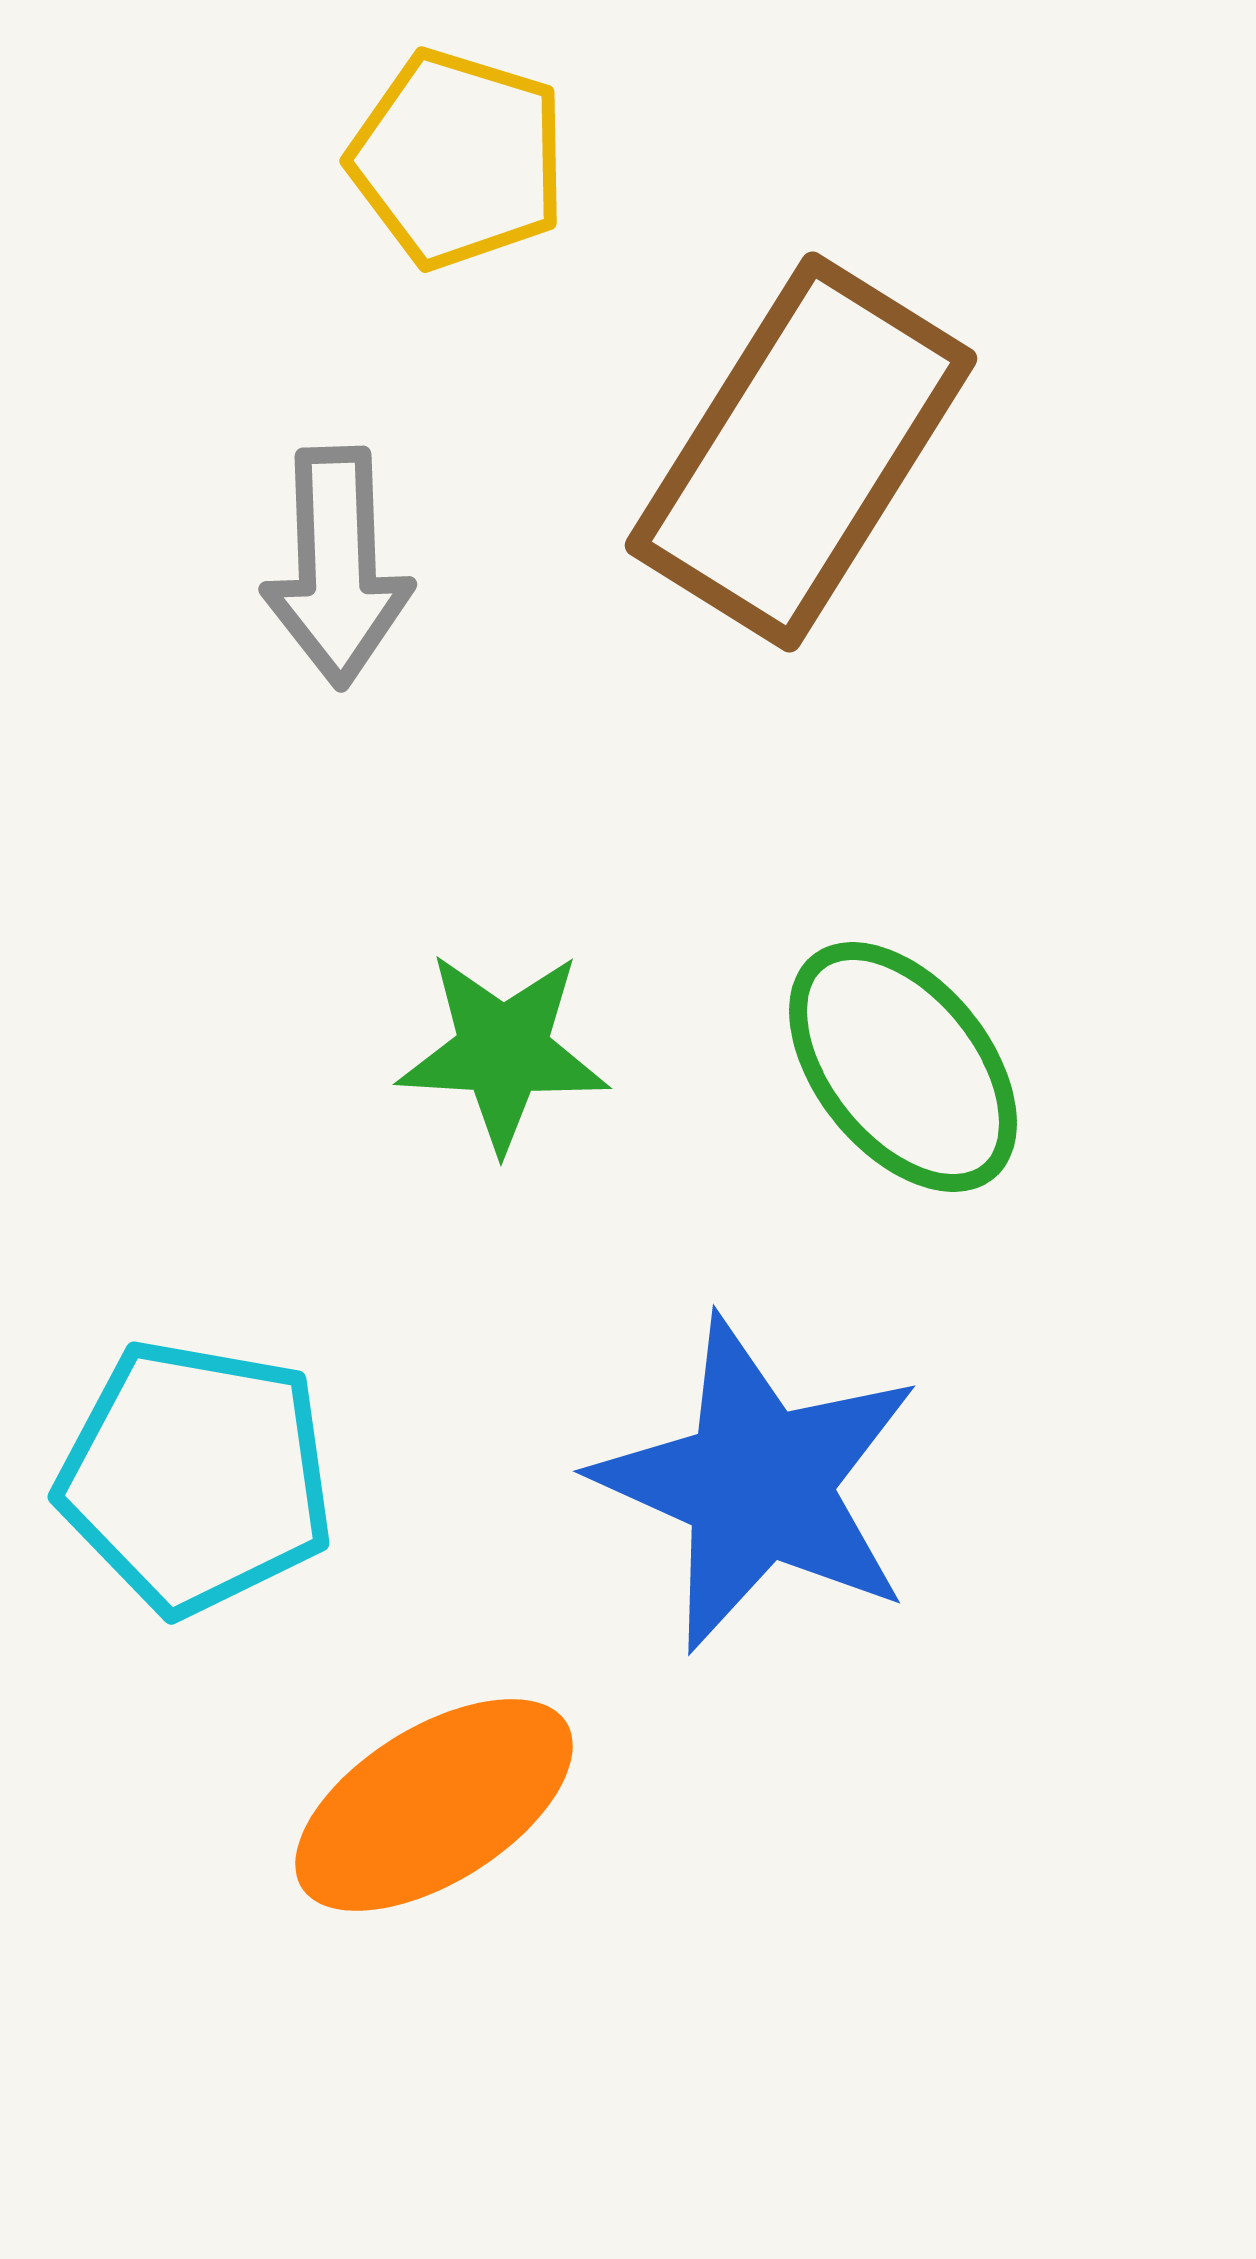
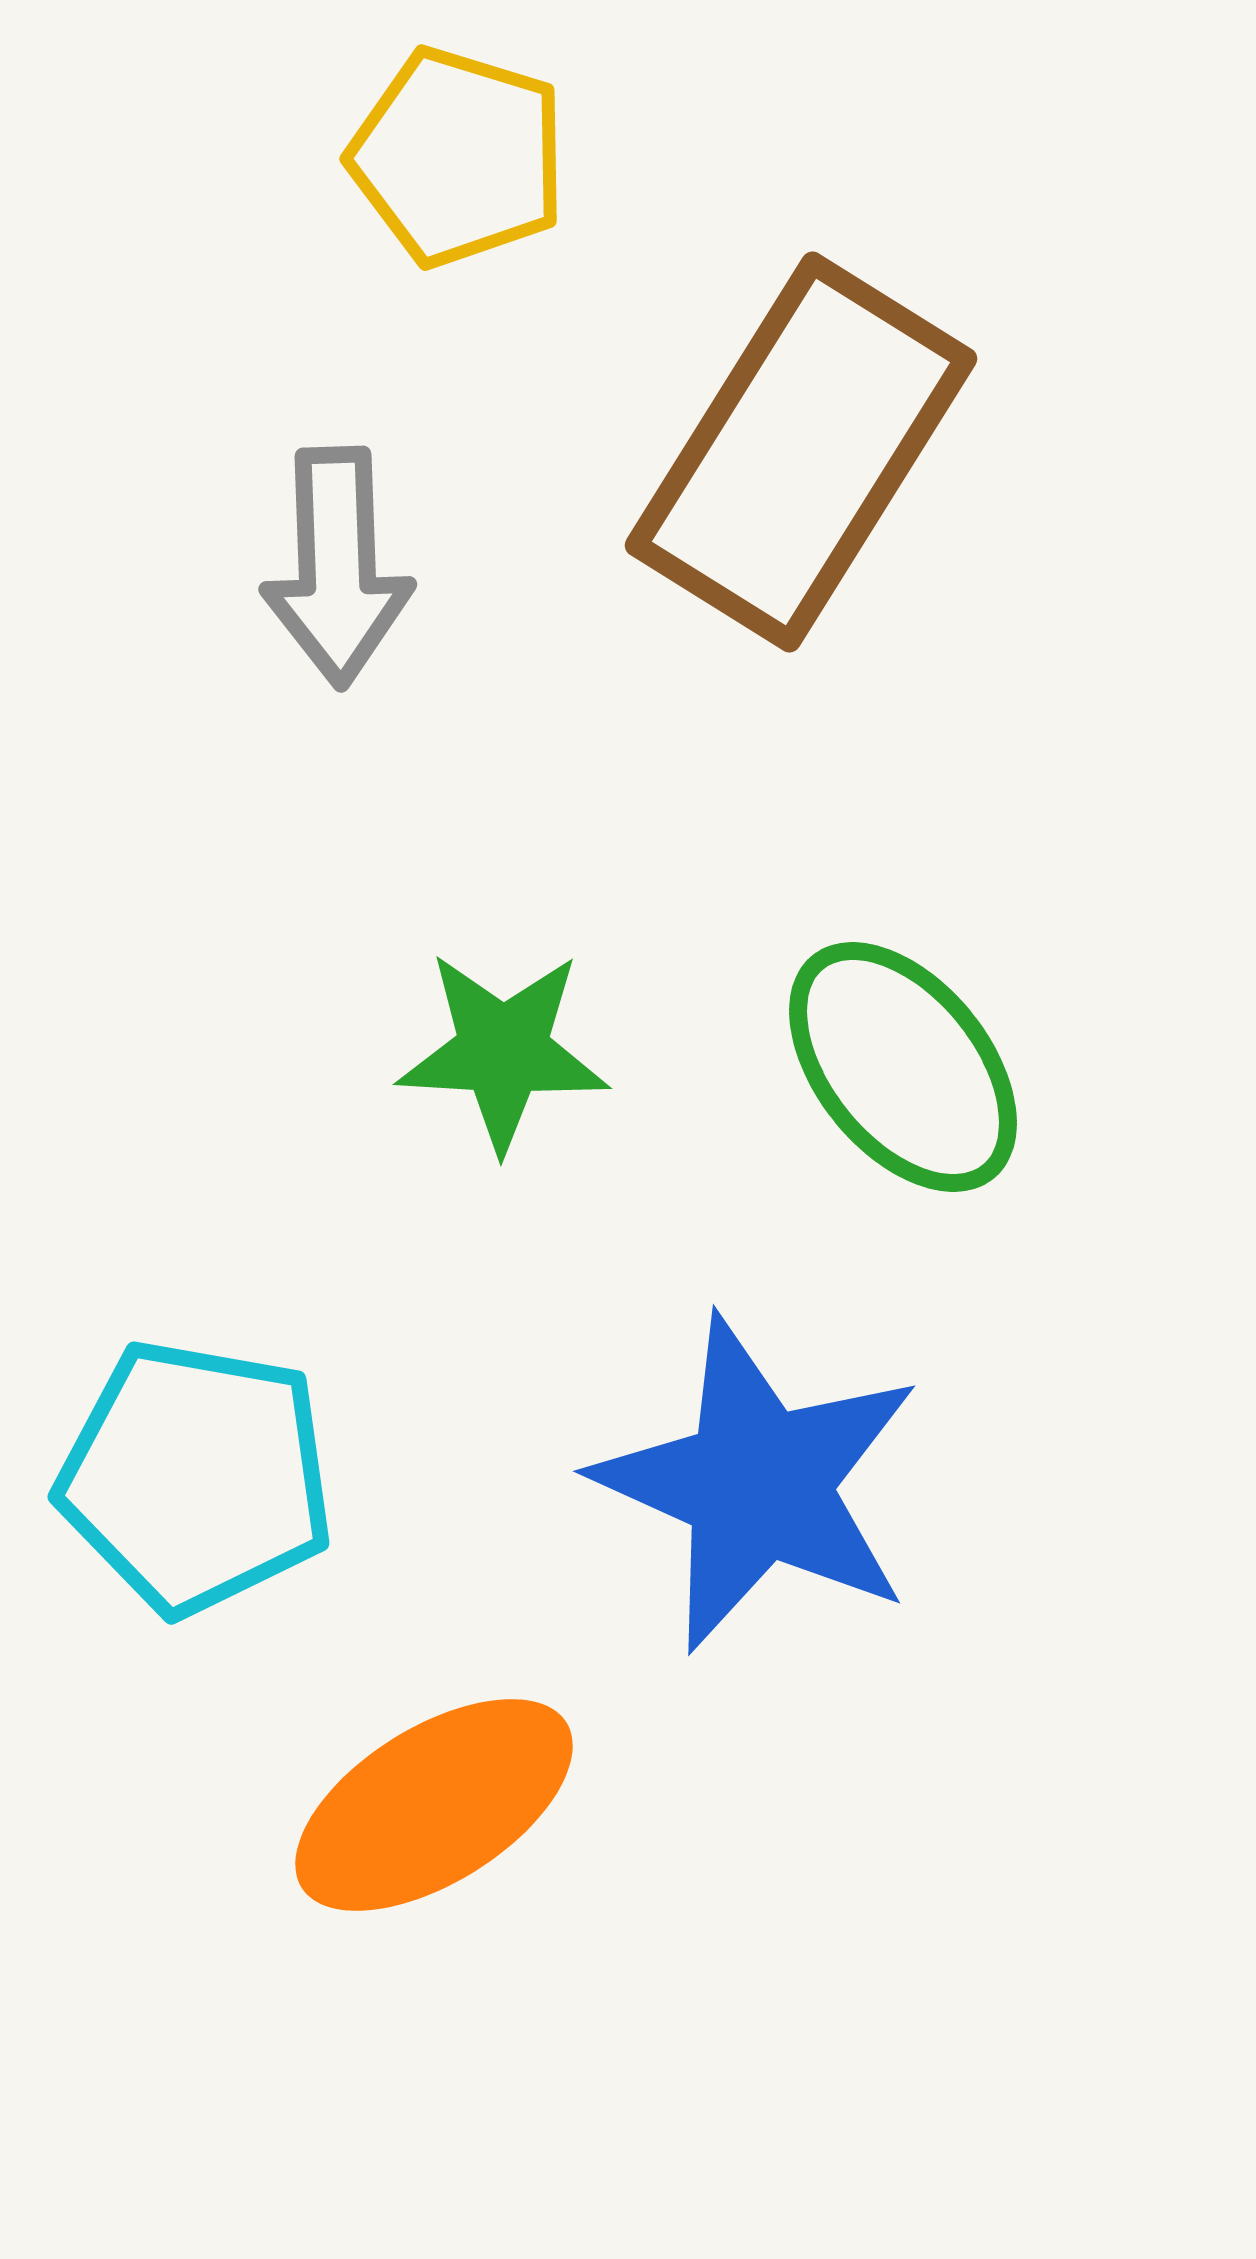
yellow pentagon: moved 2 px up
